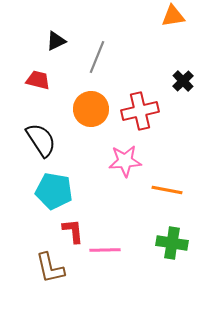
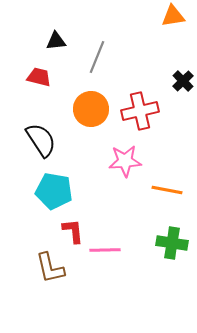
black triangle: rotated 20 degrees clockwise
red trapezoid: moved 1 px right, 3 px up
